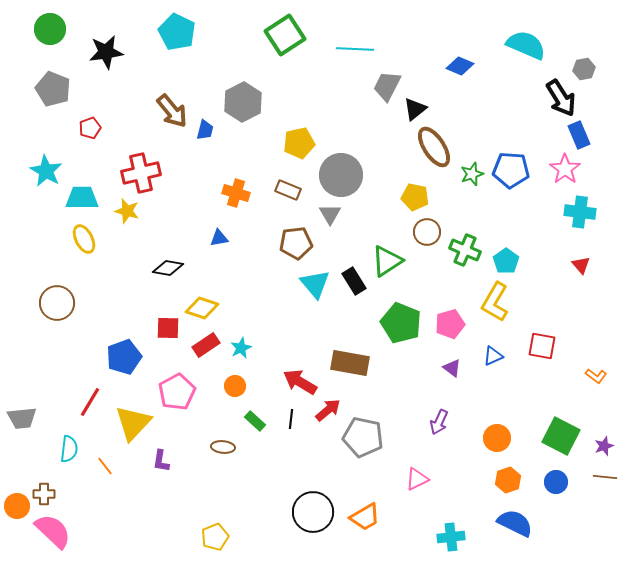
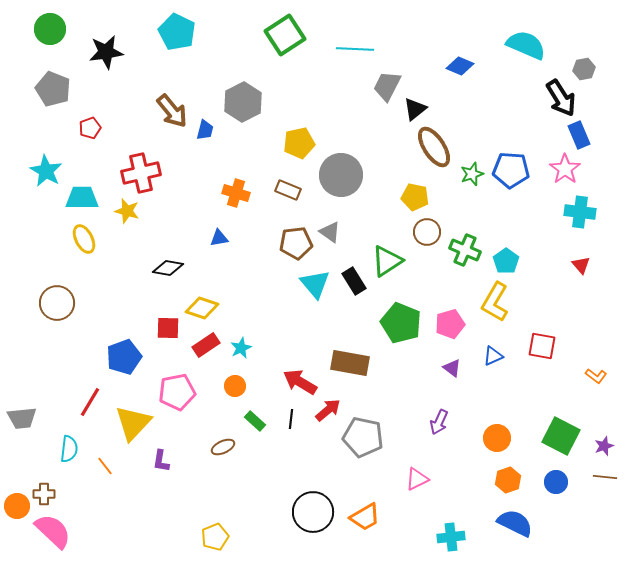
gray triangle at (330, 214): moved 18 px down; rotated 25 degrees counterclockwise
pink pentagon at (177, 392): rotated 18 degrees clockwise
brown ellipse at (223, 447): rotated 30 degrees counterclockwise
